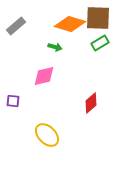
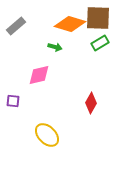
pink diamond: moved 5 px left, 1 px up
red diamond: rotated 20 degrees counterclockwise
